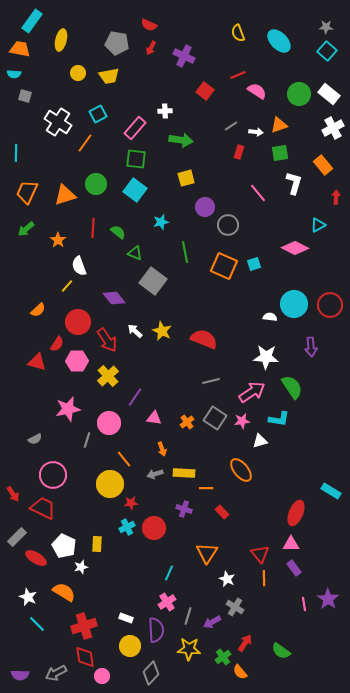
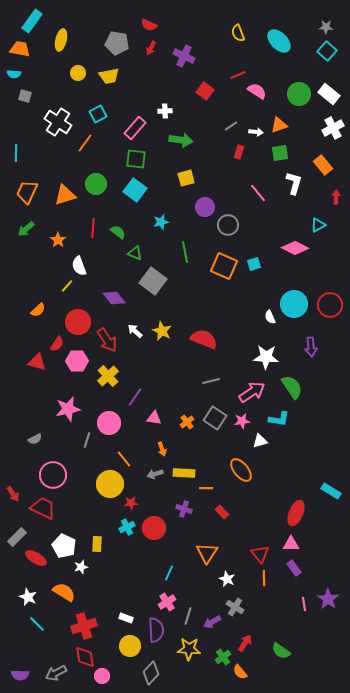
white semicircle at (270, 317): rotated 120 degrees counterclockwise
